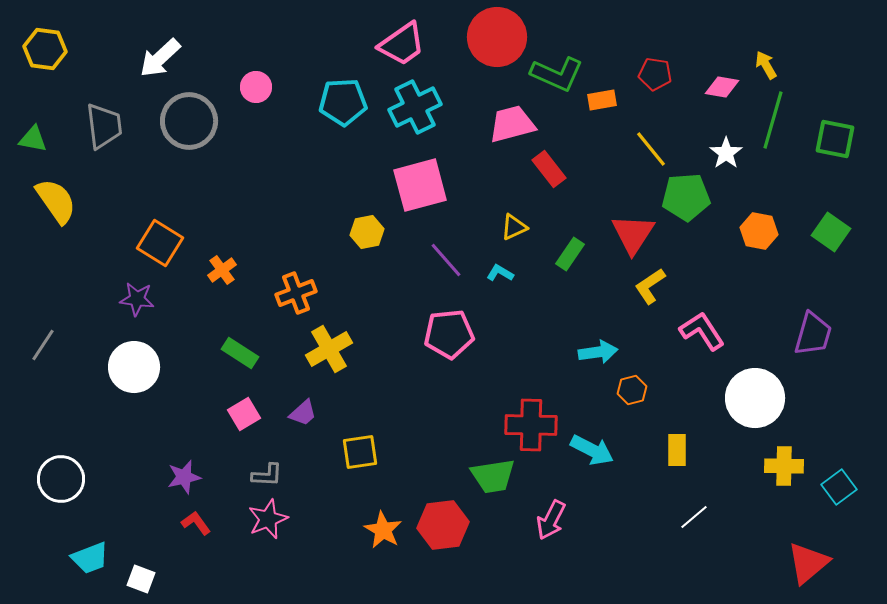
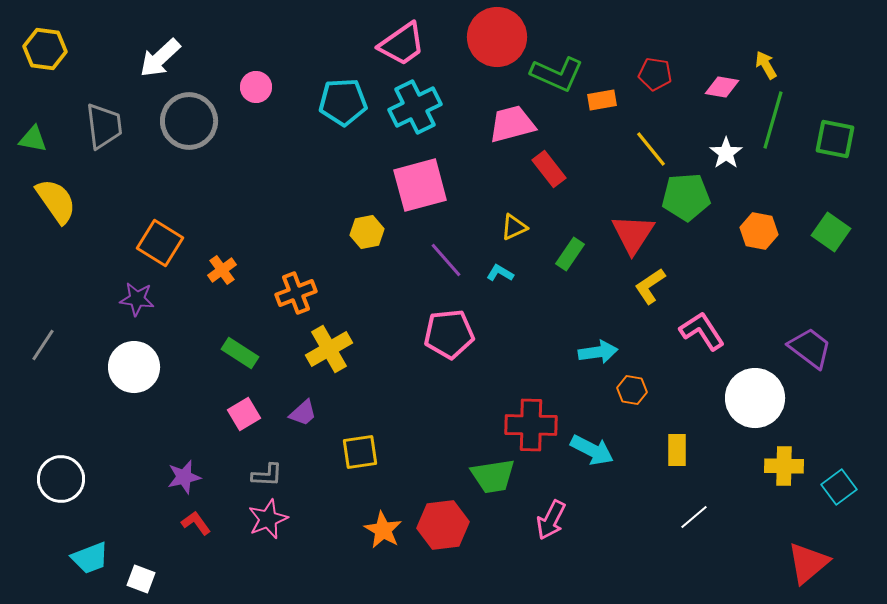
purple trapezoid at (813, 334): moved 3 px left, 14 px down; rotated 69 degrees counterclockwise
orange hexagon at (632, 390): rotated 24 degrees clockwise
